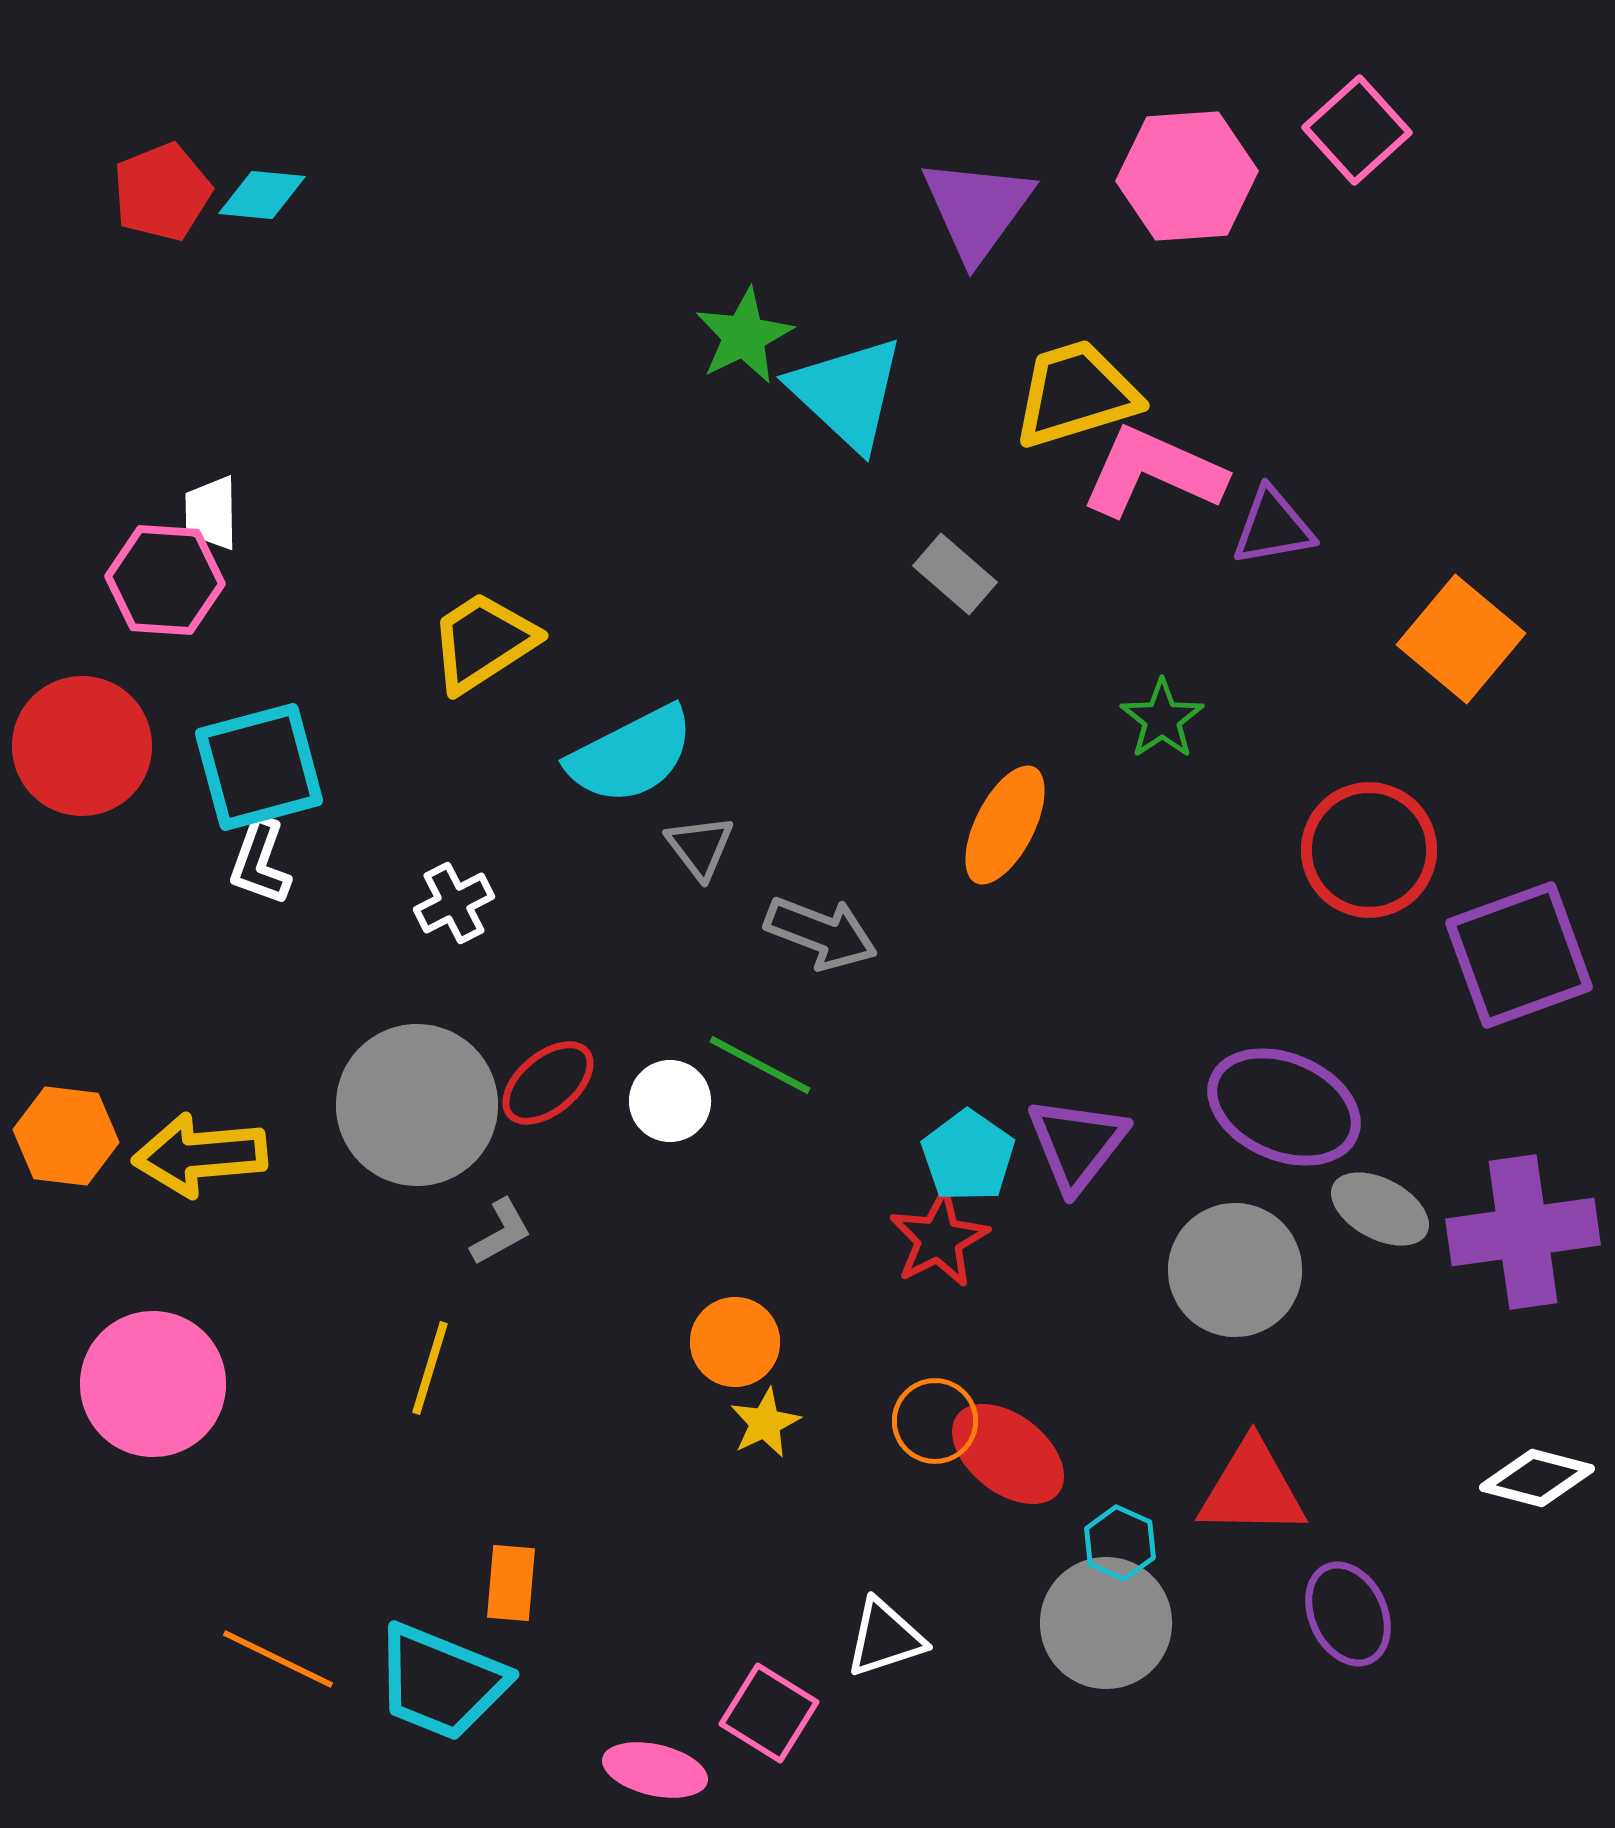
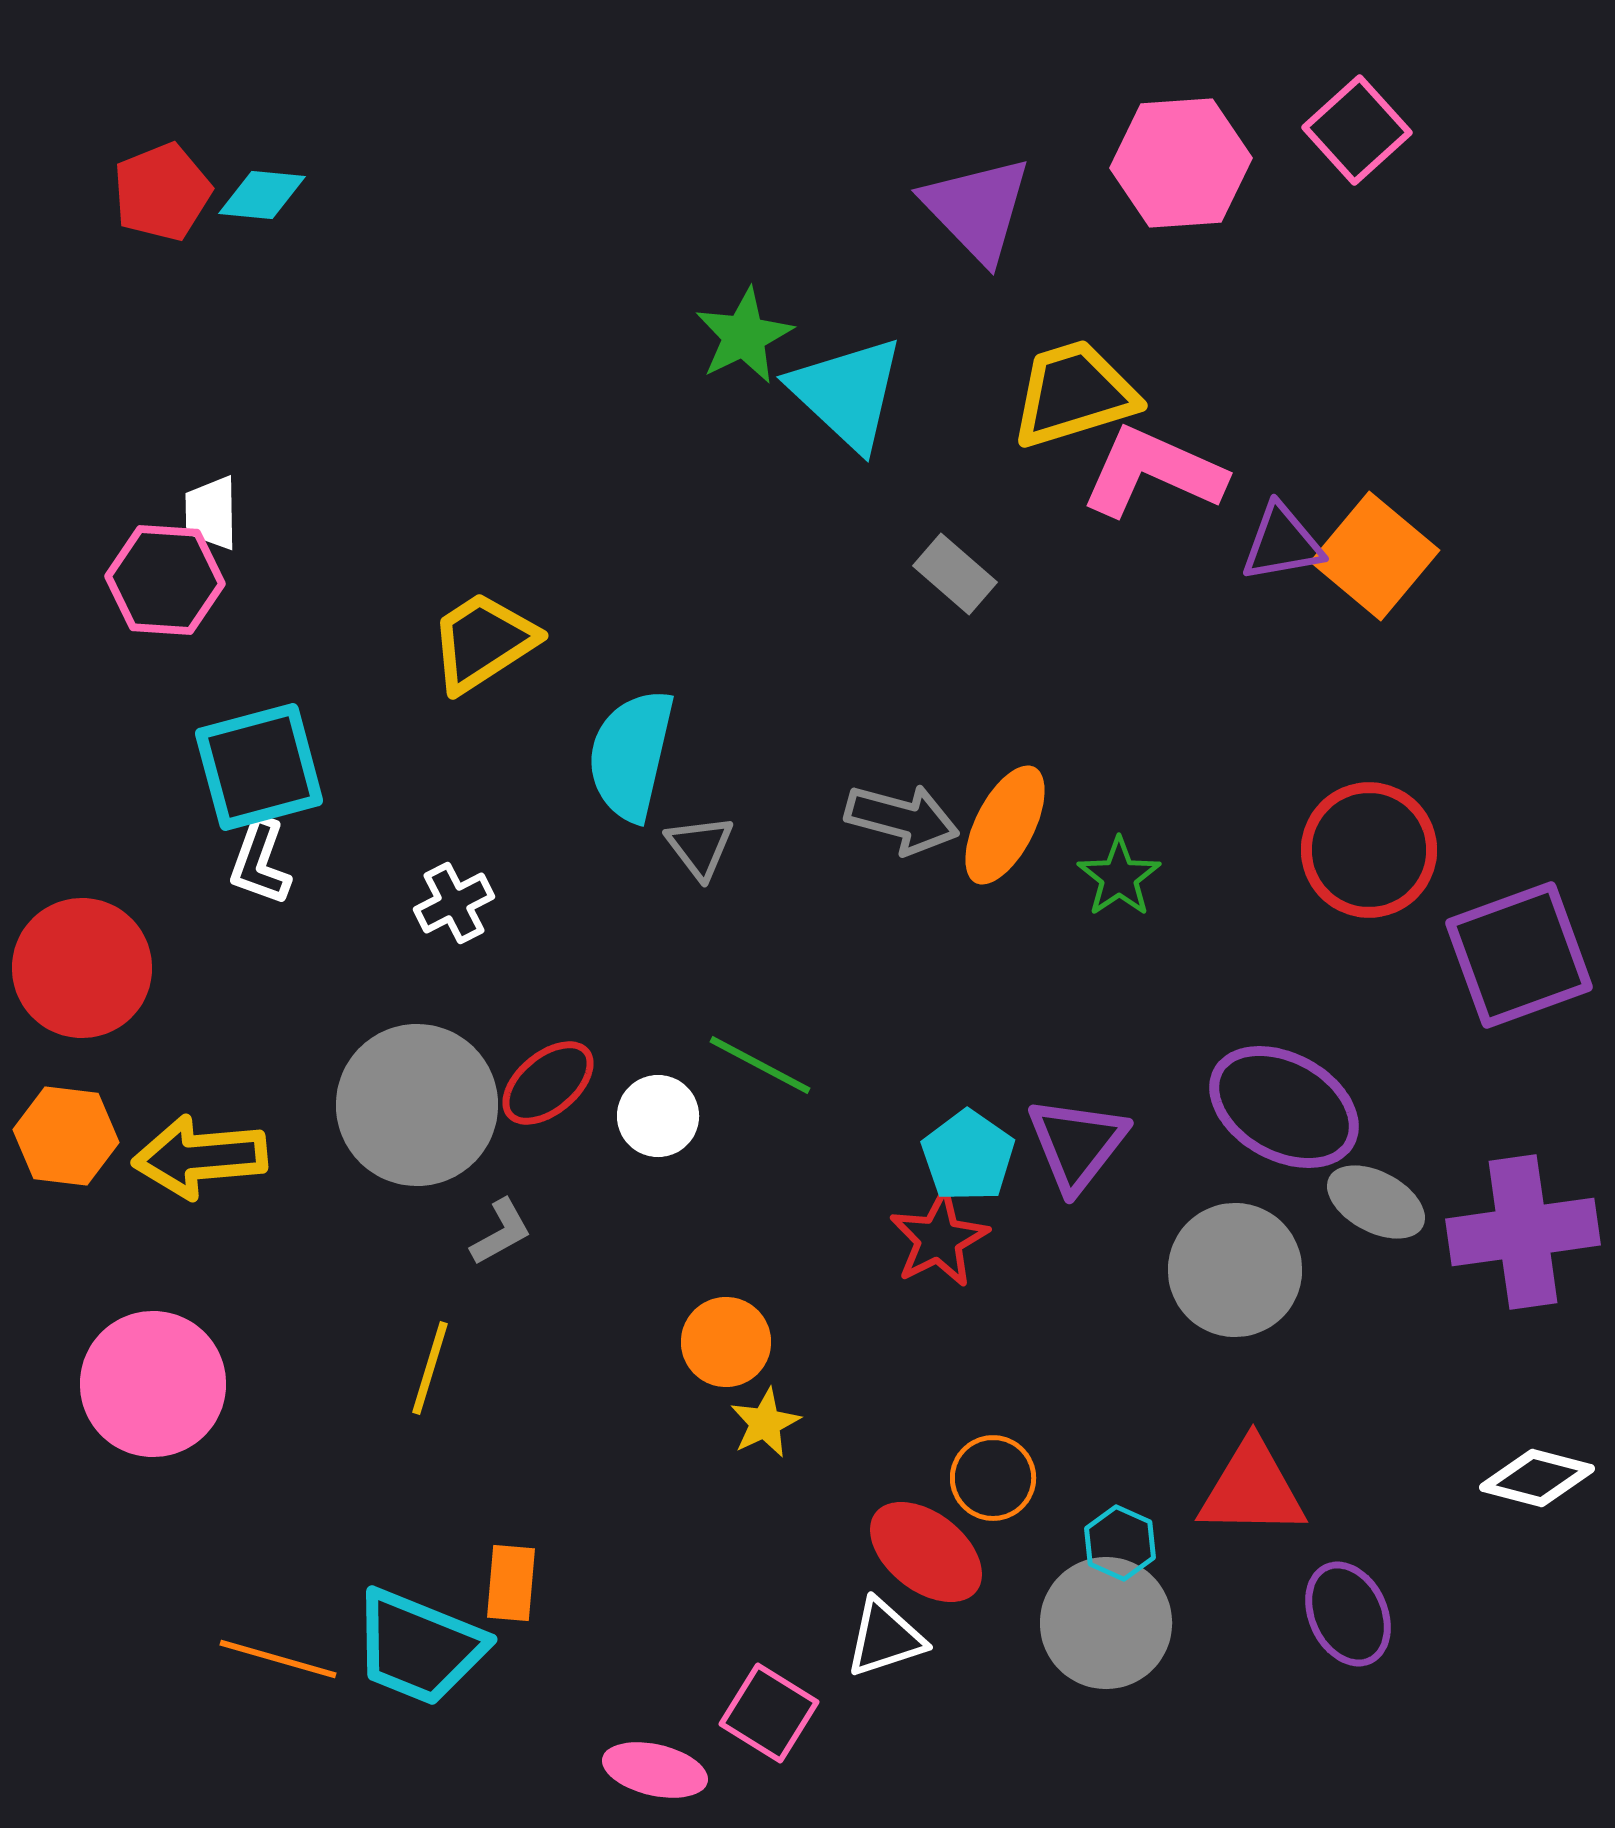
pink hexagon at (1187, 176): moved 6 px left, 13 px up
purple triangle at (977, 209): rotated 20 degrees counterclockwise
yellow trapezoid at (1076, 394): moved 2 px left
purple triangle at (1273, 527): moved 9 px right, 16 px down
orange square at (1461, 639): moved 86 px left, 83 px up
green star at (1162, 719): moved 43 px left, 158 px down
red circle at (82, 746): moved 222 px down
cyan semicircle at (631, 755): rotated 130 degrees clockwise
gray arrow at (821, 933): moved 81 px right, 114 px up; rotated 6 degrees counterclockwise
white circle at (670, 1101): moved 12 px left, 15 px down
purple ellipse at (1284, 1107): rotated 6 degrees clockwise
yellow arrow at (200, 1155): moved 2 px down
gray ellipse at (1380, 1209): moved 4 px left, 7 px up
orange circle at (735, 1342): moved 9 px left
orange circle at (935, 1421): moved 58 px right, 57 px down
red ellipse at (1008, 1454): moved 82 px left, 98 px down
orange line at (278, 1659): rotated 10 degrees counterclockwise
cyan trapezoid at (441, 1682): moved 22 px left, 35 px up
